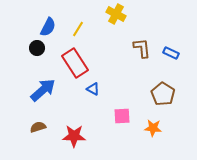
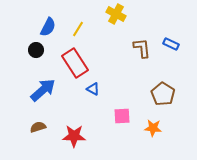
black circle: moved 1 px left, 2 px down
blue rectangle: moved 9 px up
